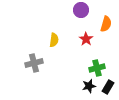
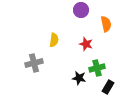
orange semicircle: rotated 28 degrees counterclockwise
red star: moved 5 px down; rotated 16 degrees counterclockwise
black star: moved 10 px left, 8 px up; rotated 24 degrees clockwise
